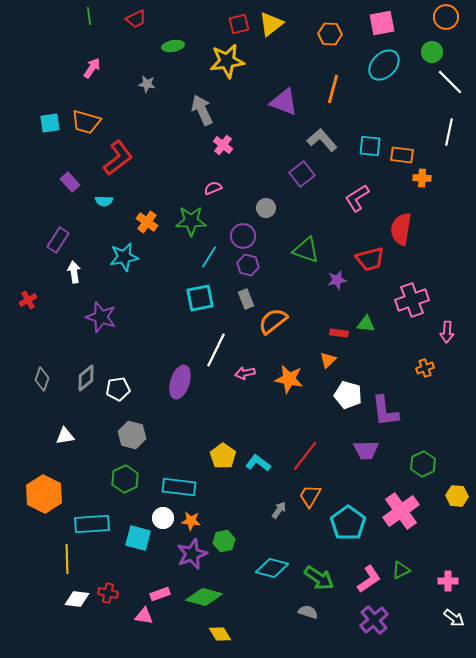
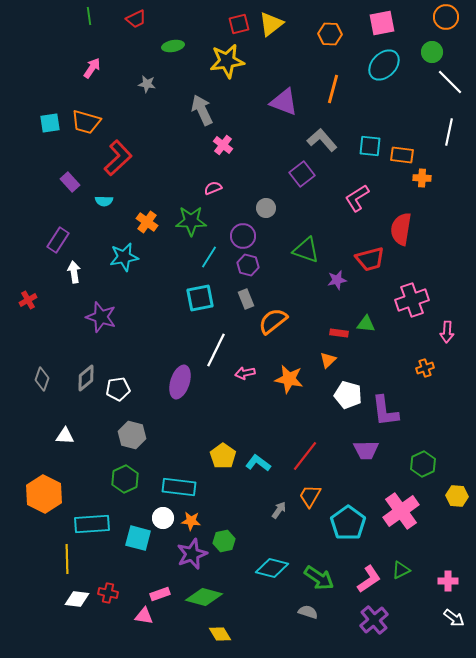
red L-shape at (118, 158): rotated 6 degrees counterclockwise
white triangle at (65, 436): rotated 12 degrees clockwise
